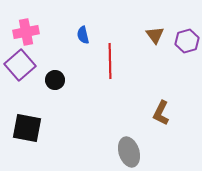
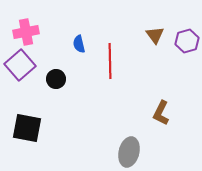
blue semicircle: moved 4 px left, 9 px down
black circle: moved 1 px right, 1 px up
gray ellipse: rotated 32 degrees clockwise
